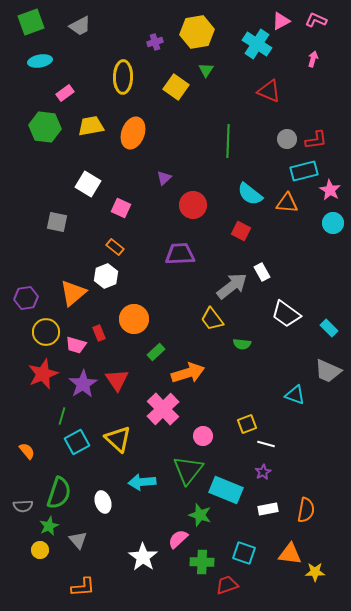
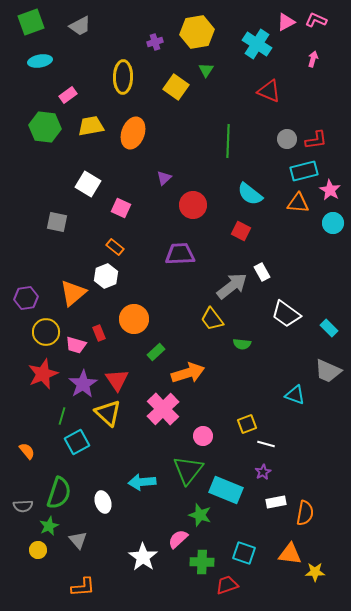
pink triangle at (281, 21): moved 5 px right, 1 px down
pink rectangle at (65, 93): moved 3 px right, 2 px down
orange triangle at (287, 203): moved 11 px right
yellow triangle at (118, 439): moved 10 px left, 26 px up
white rectangle at (268, 509): moved 8 px right, 7 px up
orange semicircle at (306, 510): moved 1 px left, 3 px down
yellow circle at (40, 550): moved 2 px left
